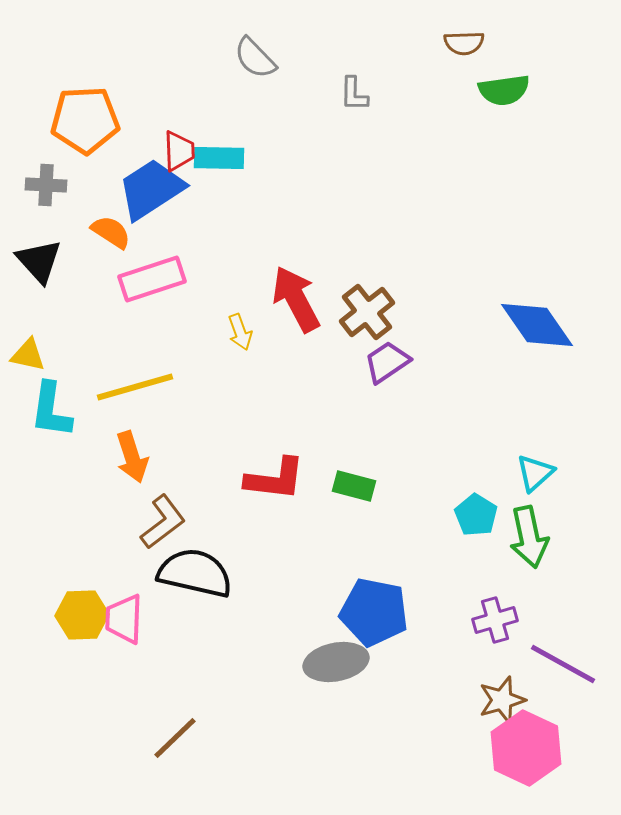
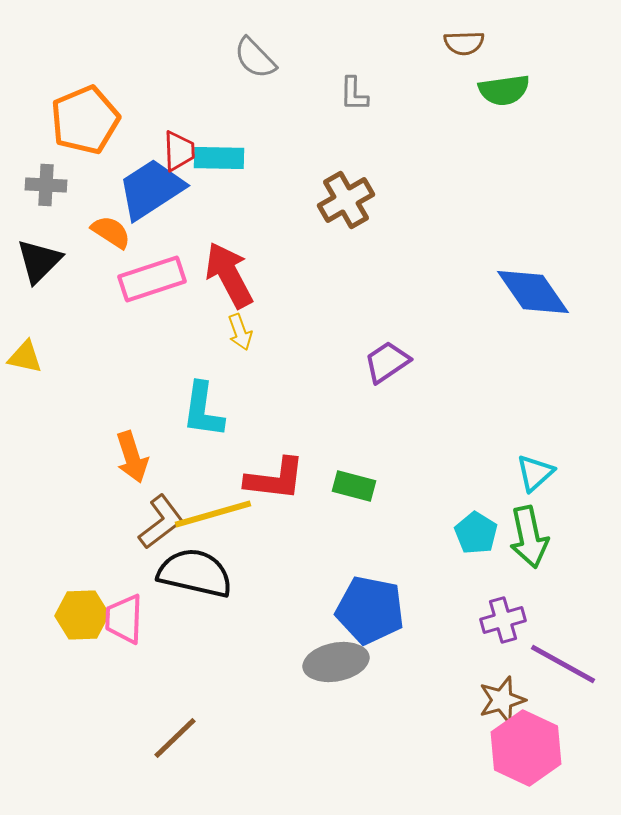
orange pentagon: rotated 20 degrees counterclockwise
black triangle: rotated 27 degrees clockwise
red arrow: moved 67 px left, 24 px up
brown cross: moved 21 px left, 112 px up; rotated 8 degrees clockwise
blue diamond: moved 4 px left, 33 px up
yellow triangle: moved 3 px left, 2 px down
yellow line: moved 78 px right, 127 px down
cyan L-shape: moved 152 px right
cyan pentagon: moved 18 px down
brown L-shape: moved 2 px left
blue pentagon: moved 4 px left, 2 px up
purple cross: moved 8 px right
